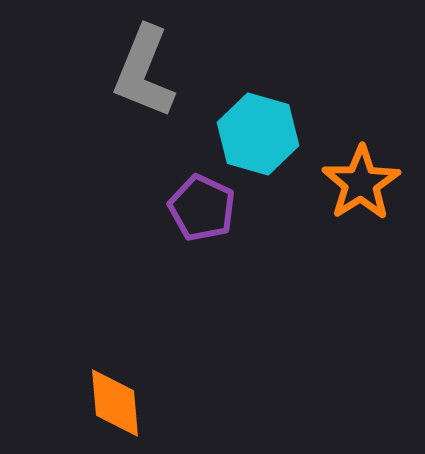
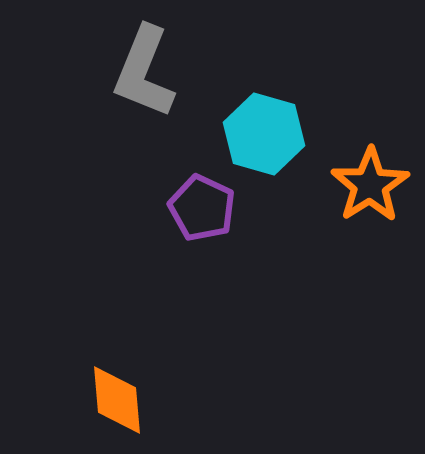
cyan hexagon: moved 6 px right
orange star: moved 9 px right, 2 px down
orange diamond: moved 2 px right, 3 px up
